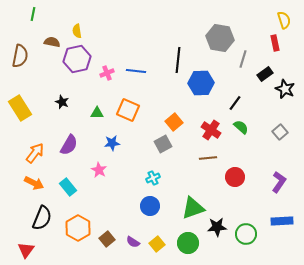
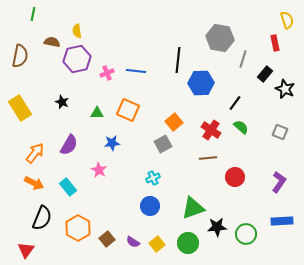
yellow semicircle at (284, 20): moved 3 px right
black rectangle at (265, 74): rotated 14 degrees counterclockwise
gray square at (280, 132): rotated 28 degrees counterclockwise
